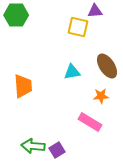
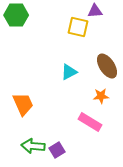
cyan triangle: moved 3 px left; rotated 18 degrees counterclockwise
orange trapezoid: moved 18 px down; rotated 20 degrees counterclockwise
